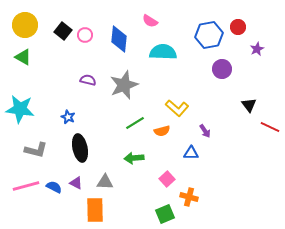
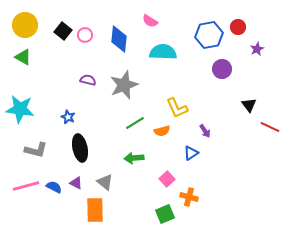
yellow L-shape: rotated 25 degrees clockwise
blue triangle: rotated 35 degrees counterclockwise
gray triangle: rotated 36 degrees clockwise
